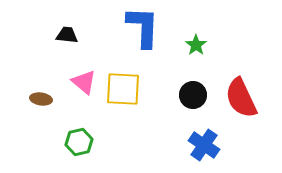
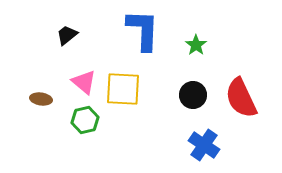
blue L-shape: moved 3 px down
black trapezoid: rotated 45 degrees counterclockwise
green hexagon: moved 6 px right, 22 px up
